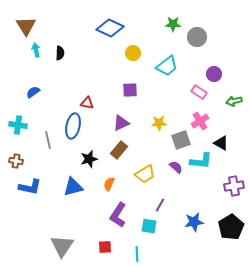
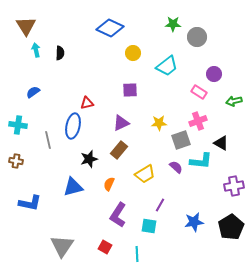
red triangle: rotated 24 degrees counterclockwise
pink cross: moved 2 px left; rotated 12 degrees clockwise
blue L-shape: moved 16 px down
red square: rotated 32 degrees clockwise
